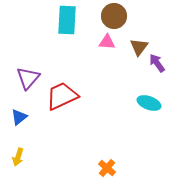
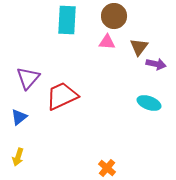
purple arrow: moved 1 px left, 1 px down; rotated 138 degrees clockwise
